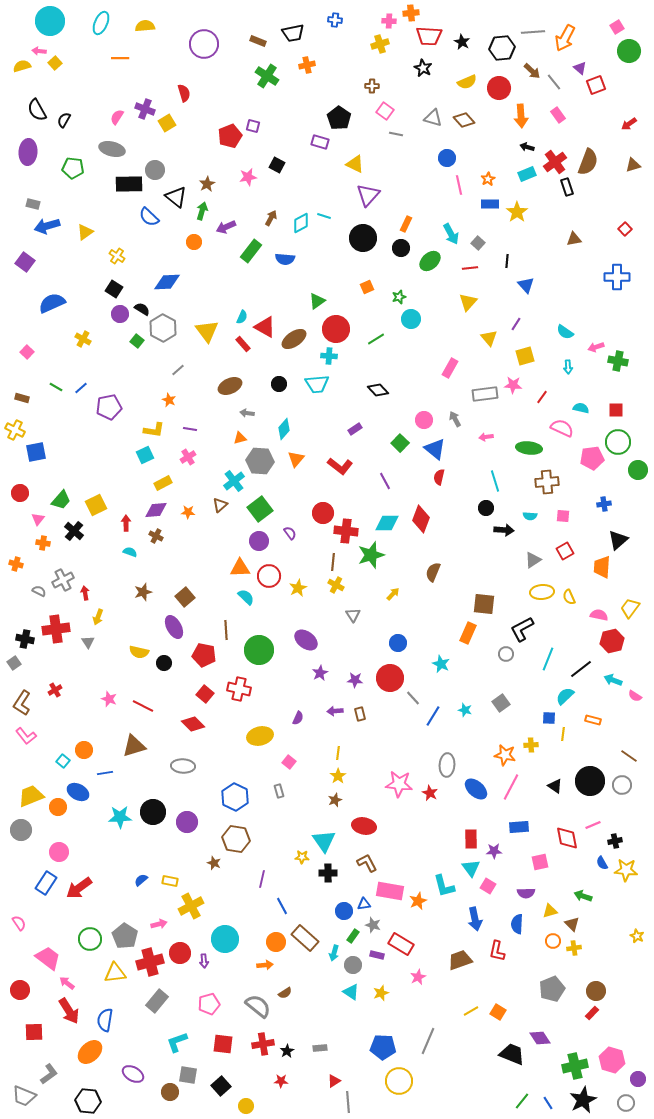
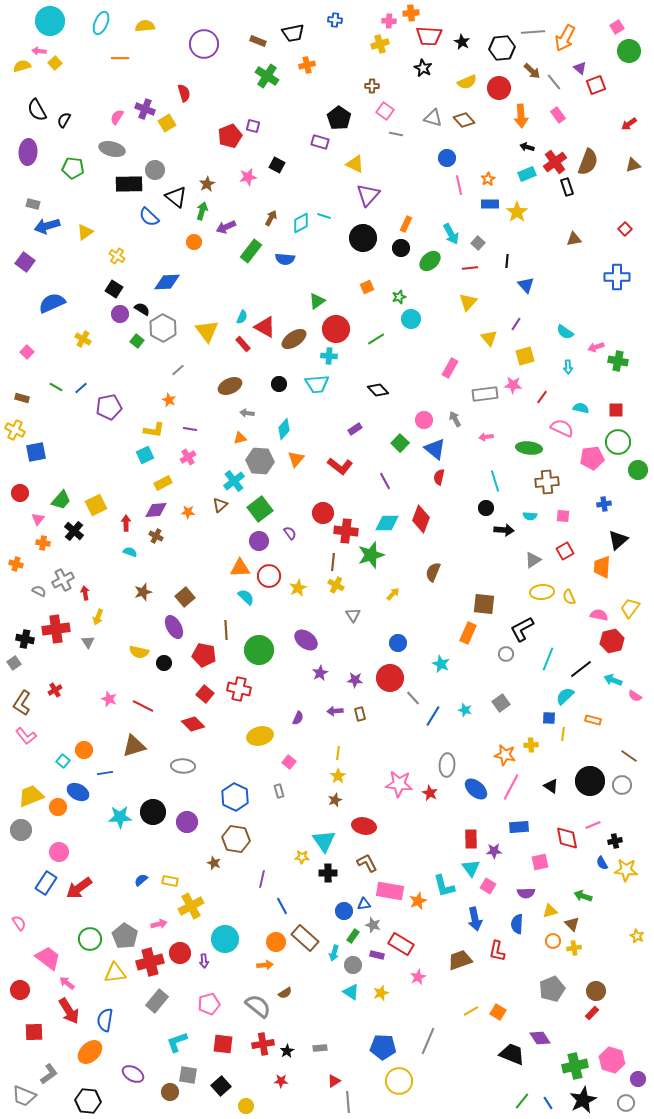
black triangle at (555, 786): moved 4 px left
